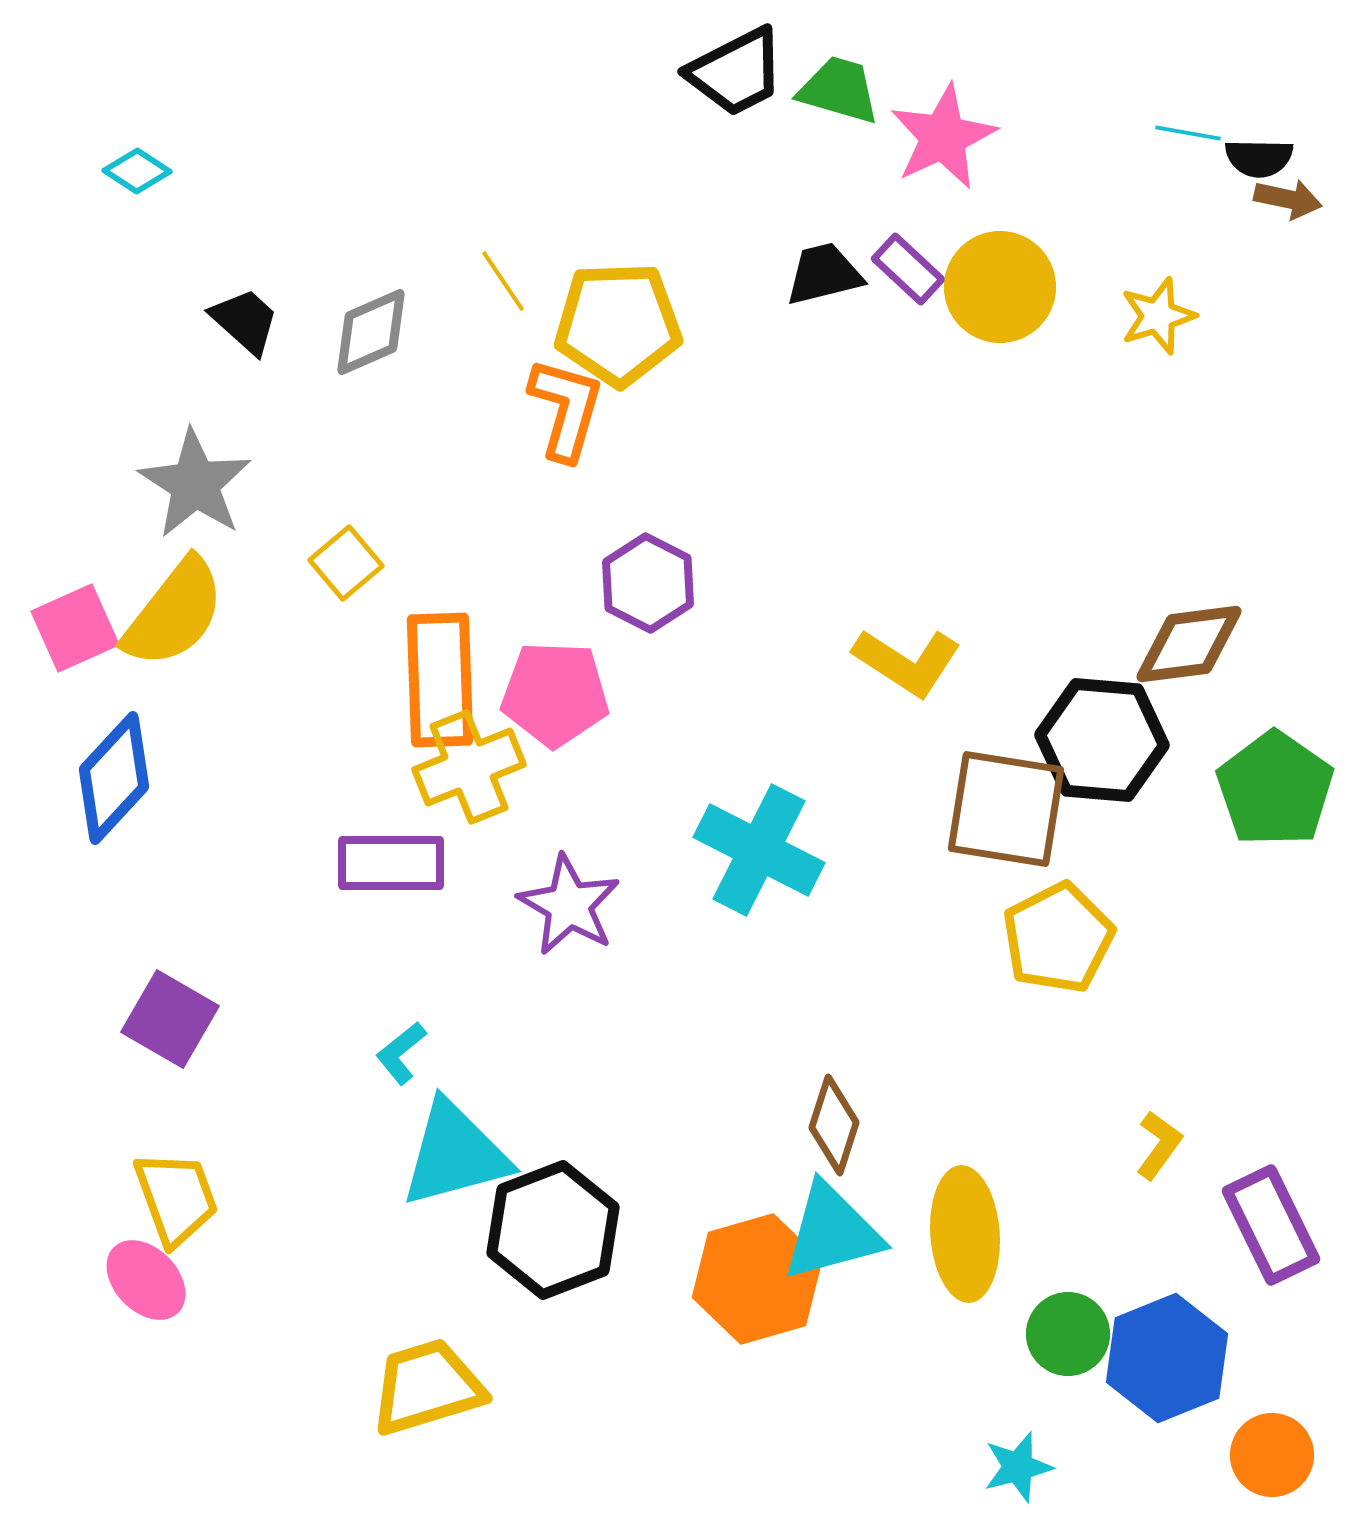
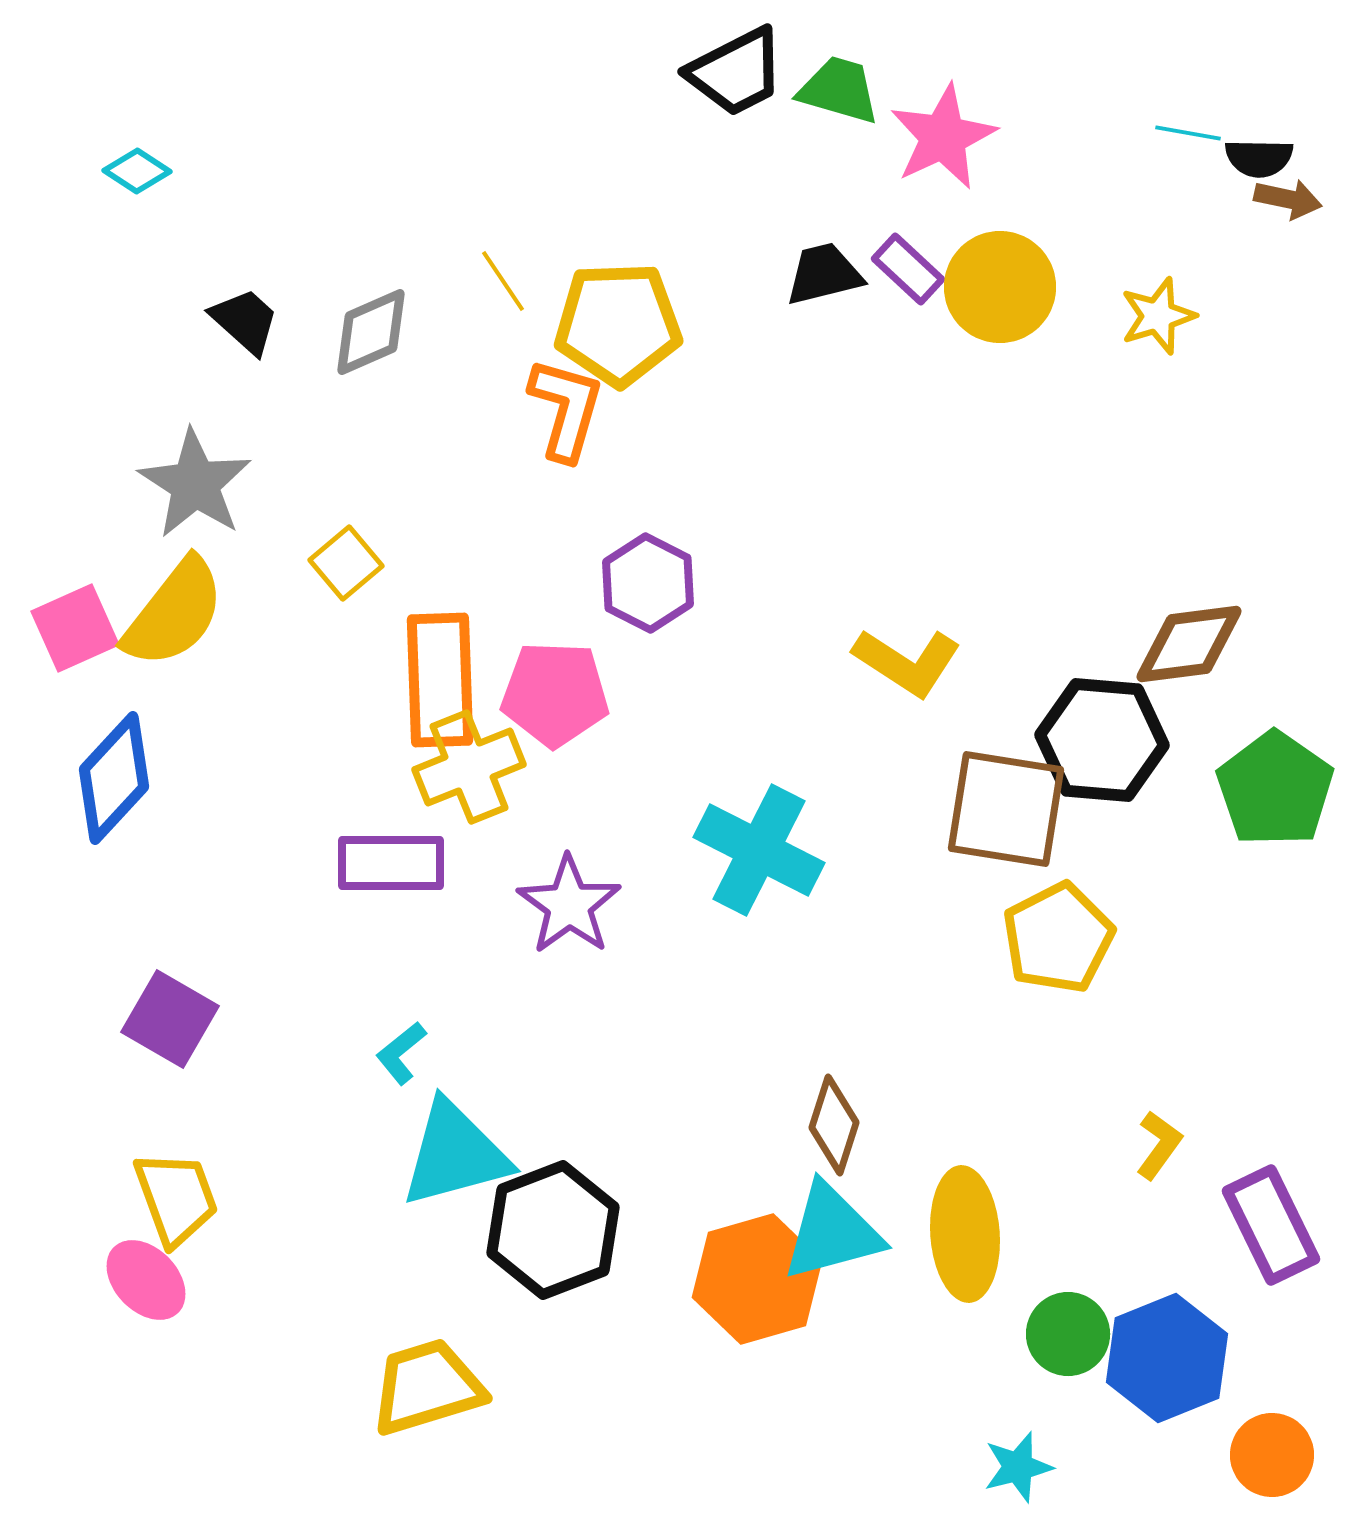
purple star at (569, 905): rotated 6 degrees clockwise
